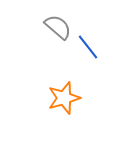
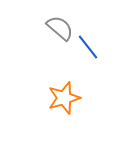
gray semicircle: moved 2 px right, 1 px down
